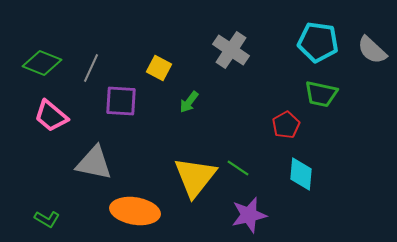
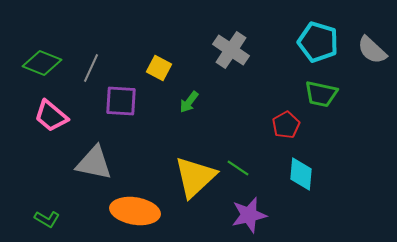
cyan pentagon: rotated 9 degrees clockwise
yellow triangle: rotated 9 degrees clockwise
